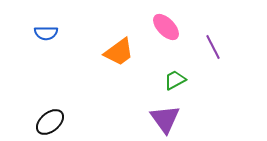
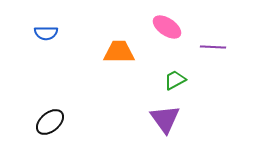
pink ellipse: moved 1 px right; rotated 12 degrees counterclockwise
purple line: rotated 60 degrees counterclockwise
orange trapezoid: rotated 144 degrees counterclockwise
